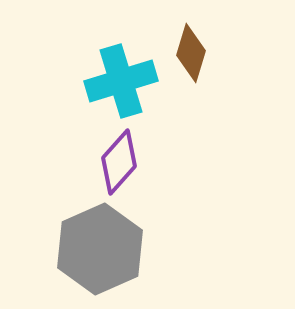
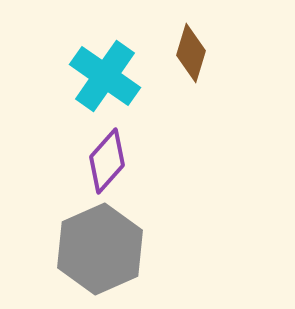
cyan cross: moved 16 px left, 5 px up; rotated 38 degrees counterclockwise
purple diamond: moved 12 px left, 1 px up
